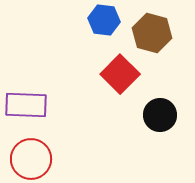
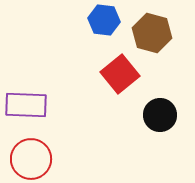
red square: rotated 6 degrees clockwise
